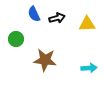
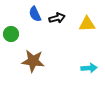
blue semicircle: moved 1 px right
green circle: moved 5 px left, 5 px up
brown star: moved 12 px left, 1 px down
